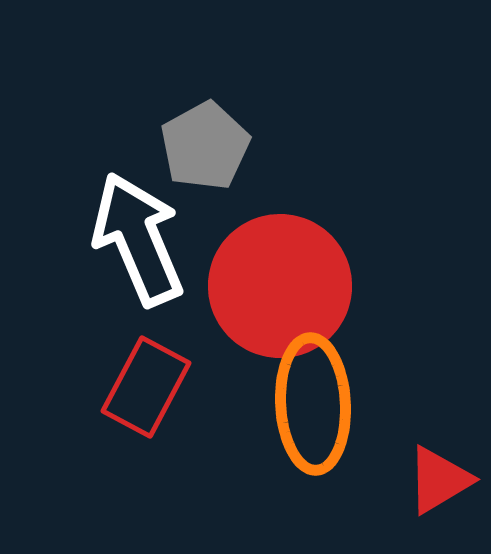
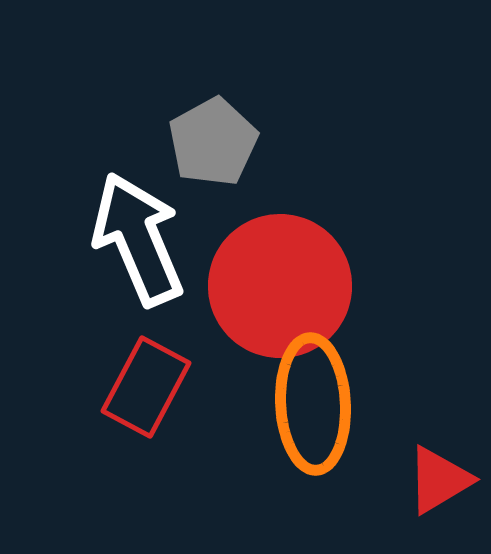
gray pentagon: moved 8 px right, 4 px up
